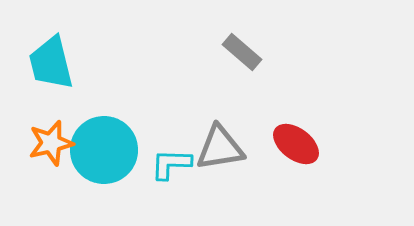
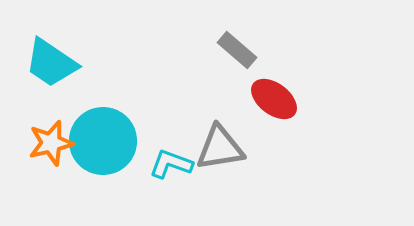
gray rectangle: moved 5 px left, 2 px up
cyan trapezoid: rotated 42 degrees counterclockwise
red ellipse: moved 22 px left, 45 px up
cyan circle: moved 1 px left, 9 px up
cyan L-shape: rotated 18 degrees clockwise
